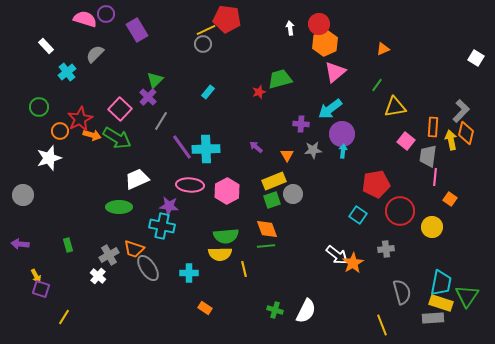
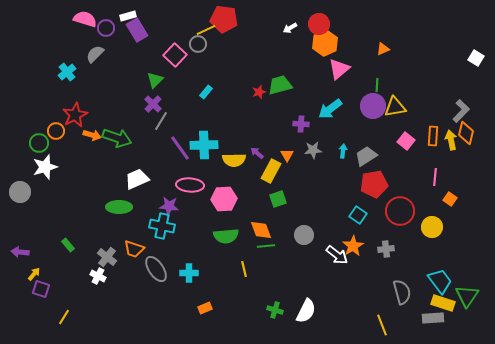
purple circle at (106, 14): moved 14 px down
red pentagon at (227, 19): moved 3 px left
white arrow at (290, 28): rotated 112 degrees counterclockwise
gray circle at (203, 44): moved 5 px left
white rectangle at (46, 46): moved 82 px right, 30 px up; rotated 63 degrees counterclockwise
pink triangle at (335, 72): moved 4 px right, 3 px up
green trapezoid at (280, 79): moved 6 px down
green line at (377, 85): rotated 32 degrees counterclockwise
cyan rectangle at (208, 92): moved 2 px left
purple cross at (148, 97): moved 5 px right, 7 px down
green circle at (39, 107): moved 36 px down
pink square at (120, 109): moved 55 px right, 54 px up
red star at (80, 119): moved 5 px left, 4 px up
orange rectangle at (433, 127): moved 9 px down
orange circle at (60, 131): moved 4 px left
purple circle at (342, 134): moved 31 px right, 28 px up
green arrow at (117, 138): rotated 12 degrees counterclockwise
purple line at (182, 147): moved 2 px left, 1 px down
purple arrow at (256, 147): moved 1 px right, 6 px down
cyan cross at (206, 149): moved 2 px left, 4 px up
gray trapezoid at (428, 156): moved 62 px left; rotated 50 degrees clockwise
white star at (49, 158): moved 4 px left, 9 px down
yellow rectangle at (274, 181): moved 3 px left, 10 px up; rotated 40 degrees counterclockwise
red pentagon at (376, 184): moved 2 px left
pink hexagon at (227, 191): moved 3 px left, 8 px down; rotated 25 degrees clockwise
gray circle at (293, 194): moved 11 px right, 41 px down
gray circle at (23, 195): moved 3 px left, 3 px up
green square at (272, 200): moved 6 px right, 1 px up
orange diamond at (267, 229): moved 6 px left, 1 px down
purple arrow at (20, 244): moved 8 px down
green rectangle at (68, 245): rotated 24 degrees counterclockwise
yellow semicircle at (220, 254): moved 14 px right, 94 px up
gray cross at (109, 255): moved 2 px left, 2 px down; rotated 24 degrees counterclockwise
orange star at (353, 263): moved 17 px up
gray ellipse at (148, 268): moved 8 px right, 1 px down
yellow arrow at (36, 276): moved 2 px left, 2 px up; rotated 112 degrees counterclockwise
white cross at (98, 276): rotated 14 degrees counterclockwise
cyan trapezoid at (441, 283): moved 1 px left, 2 px up; rotated 48 degrees counterclockwise
yellow rectangle at (441, 303): moved 2 px right
orange rectangle at (205, 308): rotated 56 degrees counterclockwise
